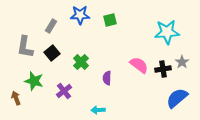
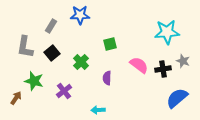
green square: moved 24 px down
gray star: moved 1 px right, 1 px up; rotated 16 degrees counterclockwise
brown arrow: rotated 56 degrees clockwise
